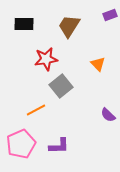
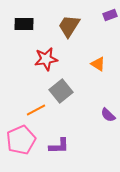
orange triangle: rotated 14 degrees counterclockwise
gray square: moved 5 px down
pink pentagon: moved 4 px up
